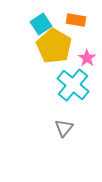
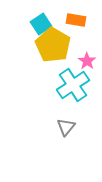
yellow pentagon: moved 1 px left, 1 px up
pink star: moved 3 px down
cyan cross: rotated 16 degrees clockwise
gray triangle: moved 2 px right, 1 px up
